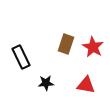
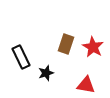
black star: moved 10 px up; rotated 14 degrees counterclockwise
